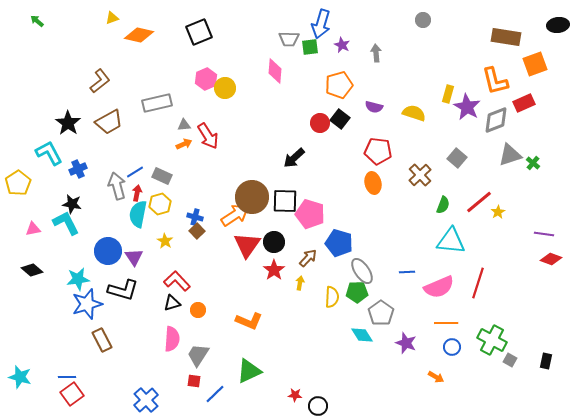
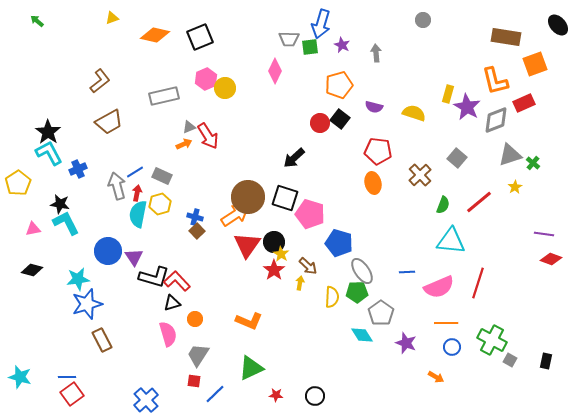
black ellipse at (558, 25): rotated 55 degrees clockwise
black square at (199, 32): moved 1 px right, 5 px down
orange diamond at (139, 35): moved 16 px right
pink diamond at (275, 71): rotated 20 degrees clockwise
gray rectangle at (157, 103): moved 7 px right, 7 px up
black star at (68, 123): moved 20 px left, 9 px down
gray triangle at (184, 125): moved 5 px right, 2 px down; rotated 16 degrees counterclockwise
brown circle at (252, 197): moved 4 px left
black square at (285, 201): moved 3 px up; rotated 16 degrees clockwise
black star at (72, 204): moved 12 px left
yellow star at (498, 212): moved 17 px right, 25 px up
yellow star at (165, 241): moved 116 px right, 13 px down
brown arrow at (308, 258): moved 8 px down; rotated 90 degrees clockwise
black diamond at (32, 270): rotated 25 degrees counterclockwise
black L-shape at (123, 290): moved 31 px right, 13 px up
orange circle at (198, 310): moved 3 px left, 9 px down
pink semicircle at (172, 339): moved 4 px left, 5 px up; rotated 20 degrees counterclockwise
green triangle at (249, 371): moved 2 px right, 3 px up
red star at (295, 395): moved 19 px left
black circle at (318, 406): moved 3 px left, 10 px up
